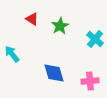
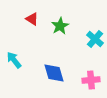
cyan arrow: moved 2 px right, 6 px down
pink cross: moved 1 px right, 1 px up
